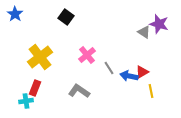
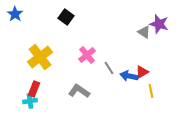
red rectangle: moved 1 px left, 1 px down
cyan cross: moved 4 px right
